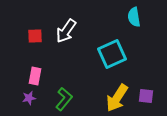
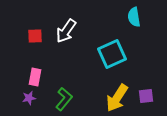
pink rectangle: moved 1 px down
purple square: rotated 14 degrees counterclockwise
